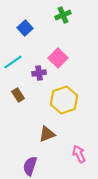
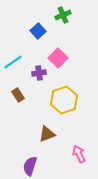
blue square: moved 13 px right, 3 px down
